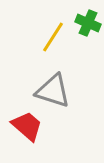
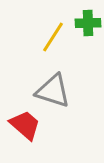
green cross: rotated 25 degrees counterclockwise
red trapezoid: moved 2 px left, 1 px up
